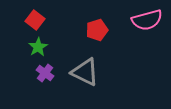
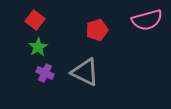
purple cross: rotated 12 degrees counterclockwise
